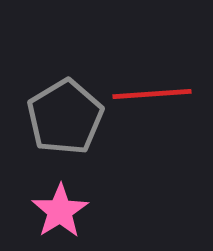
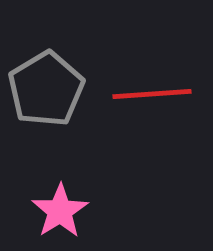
gray pentagon: moved 19 px left, 28 px up
